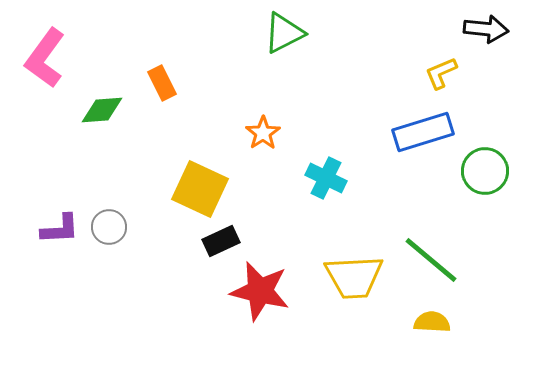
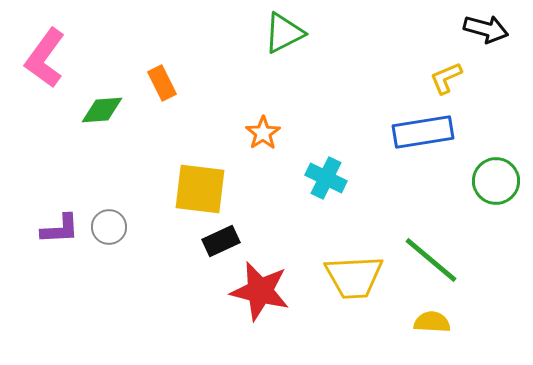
black arrow: rotated 9 degrees clockwise
yellow L-shape: moved 5 px right, 5 px down
blue rectangle: rotated 8 degrees clockwise
green circle: moved 11 px right, 10 px down
yellow square: rotated 18 degrees counterclockwise
